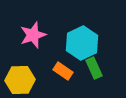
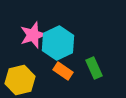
cyan hexagon: moved 24 px left
yellow hexagon: rotated 12 degrees counterclockwise
